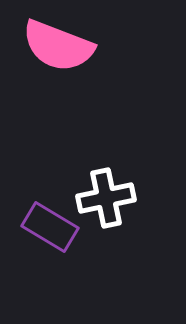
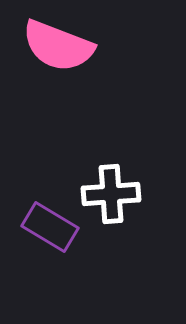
white cross: moved 5 px right, 4 px up; rotated 8 degrees clockwise
